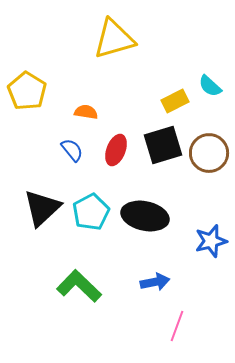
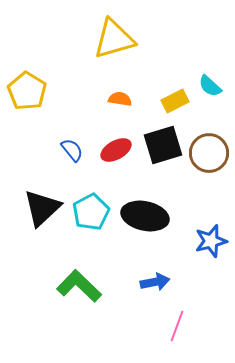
orange semicircle: moved 34 px right, 13 px up
red ellipse: rotated 40 degrees clockwise
